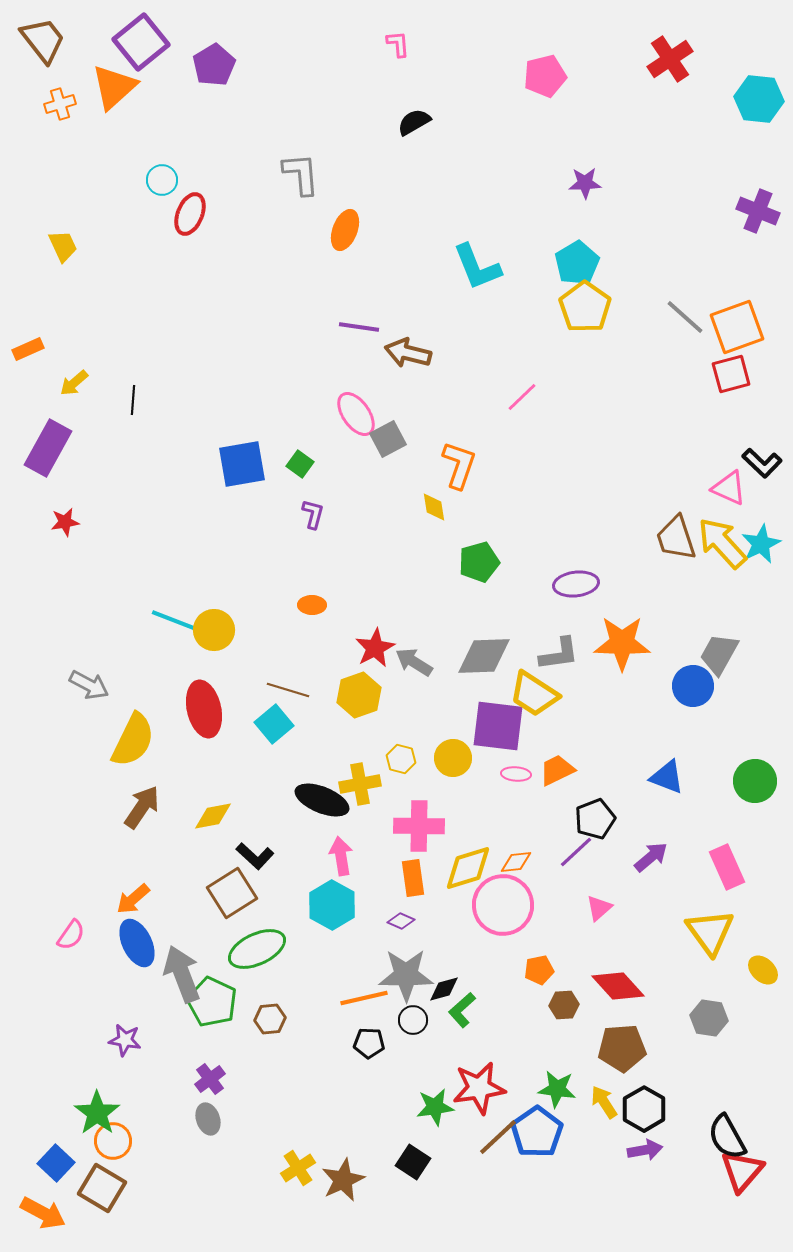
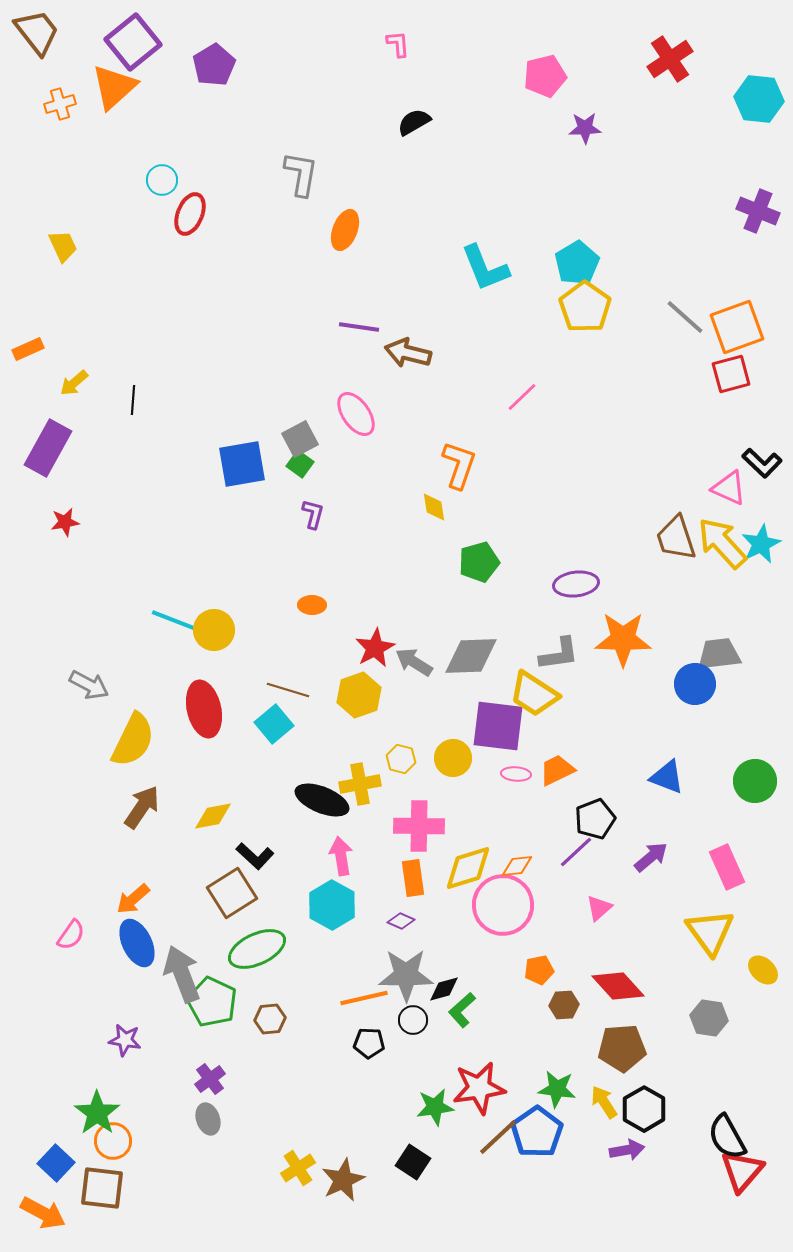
brown trapezoid at (43, 40): moved 6 px left, 8 px up
purple square at (141, 42): moved 8 px left
gray L-shape at (301, 174): rotated 15 degrees clockwise
purple star at (585, 183): moved 55 px up
cyan L-shape at (477, 267): moved 8 px right, 1 px down
gray square at (388, 439): moved 88 px left
orange star at (622, 643): moved 1 px right, 4 px up
gray trapezoid at (719, 654): rotated 54 degrees clockwise
gray diamond at (484, 656): moved 13 px left
blue circle at (693, 686): moved 2 px right, 2 px up
orange diamond at (516, 862): moved 1 px right, 4 px down
purple arrow at (645, 1150): moved 18 px left
brown square at (102, 1188): rotated 24 degrees counterclockwise
